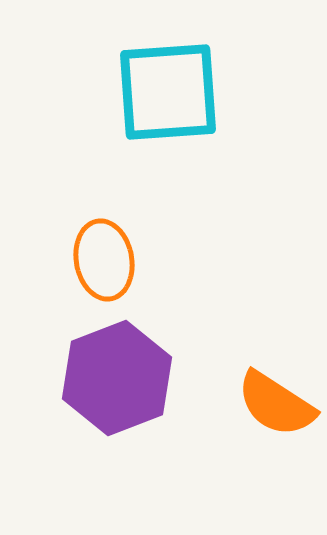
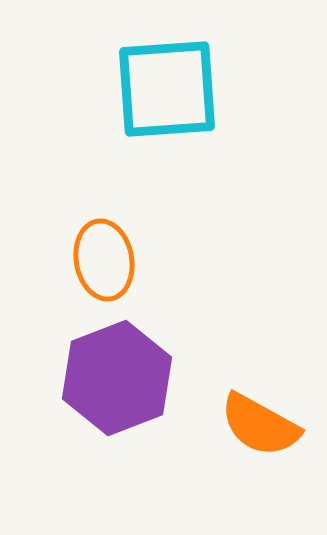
cyan square: moved 1 px left, 3 px up
orange semicircle: moved 16 px left, 21 px down; rotated 4 degrees counterclockwise
